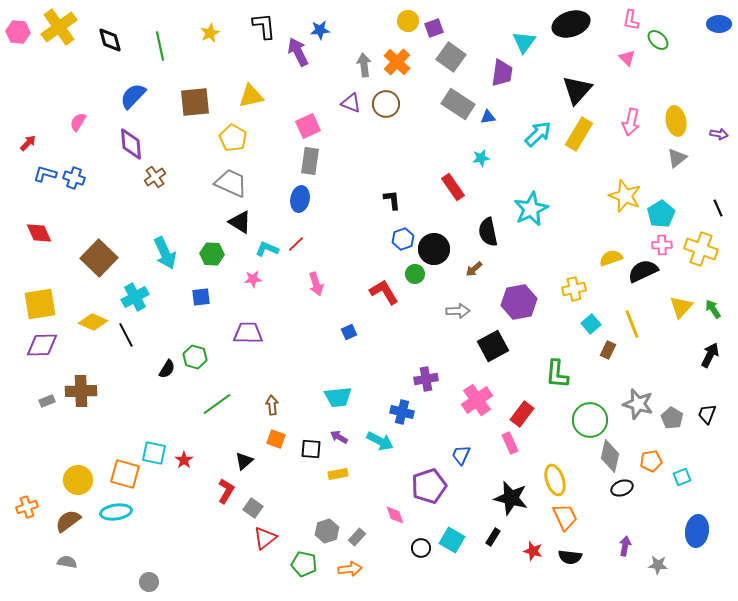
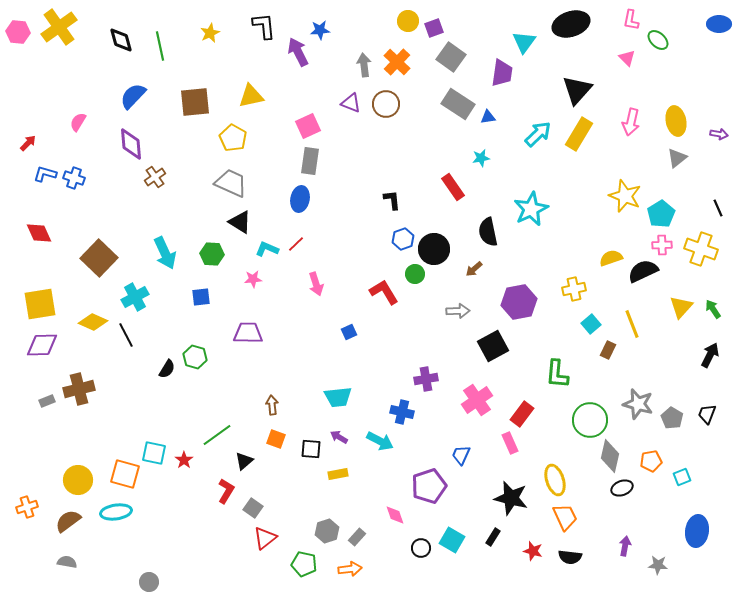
black diamond at (110, 40): moved 11 px right
brown cross at (81, 391): moved 2 px left, 2 px up; rotated 12 degrees counterclockwise
green line at (217, 404): moved 31 px down
